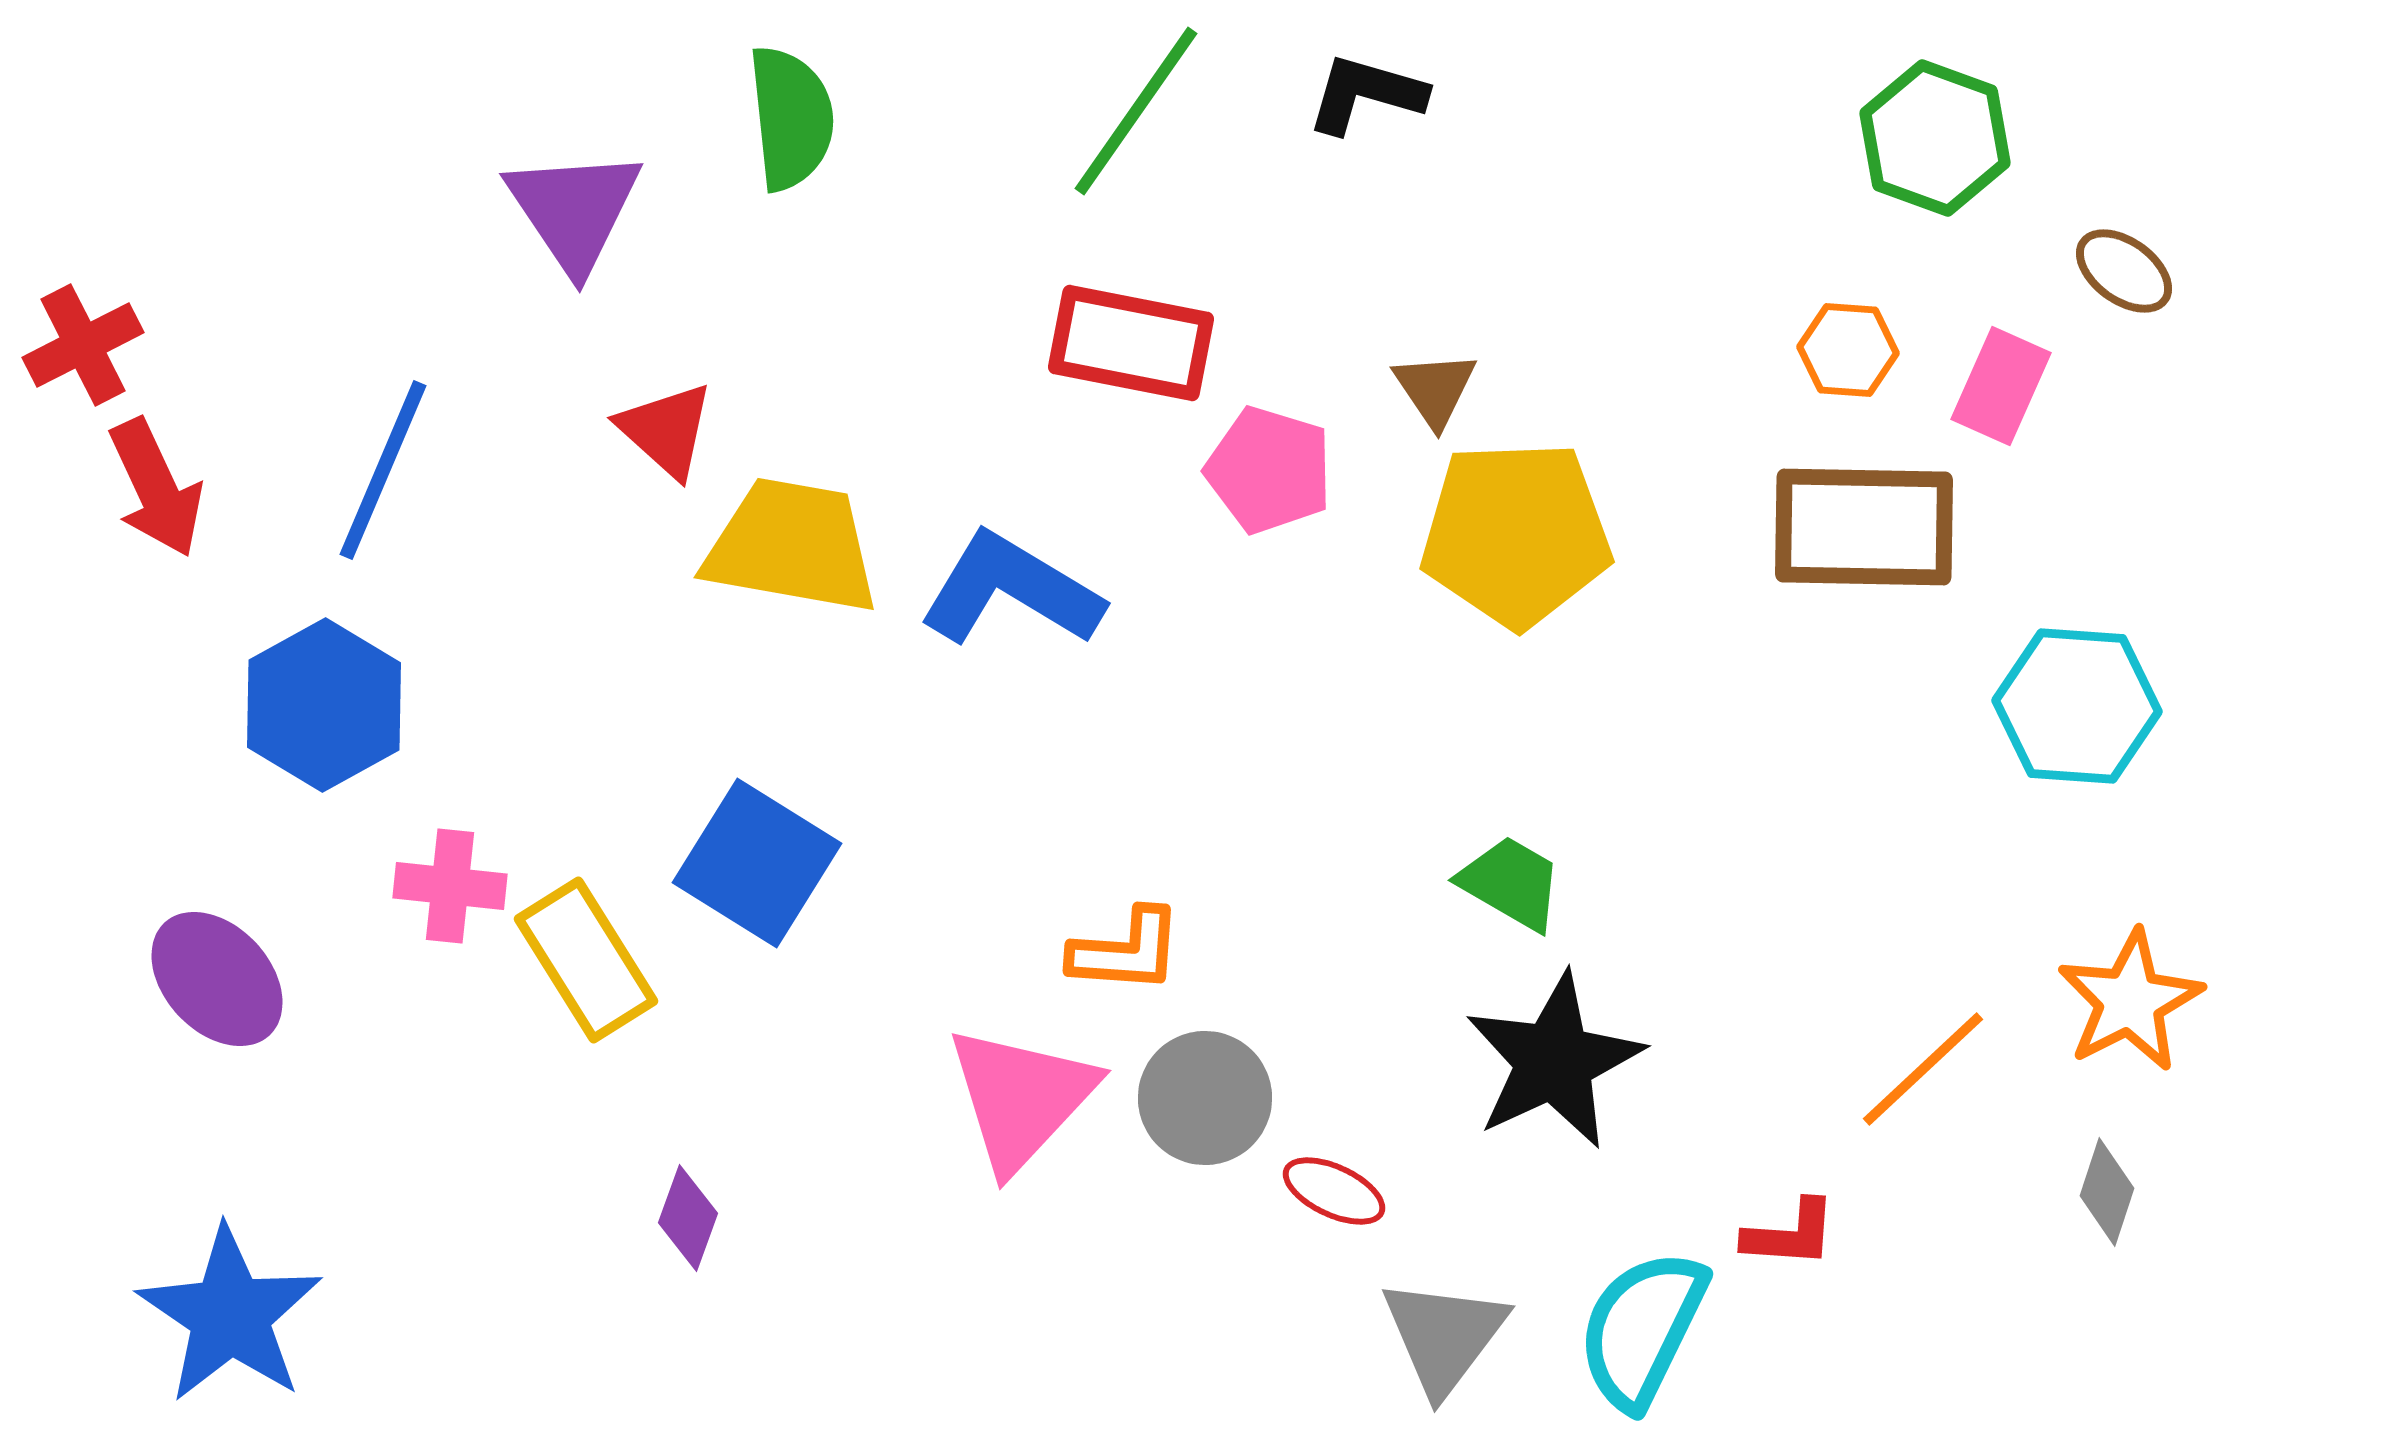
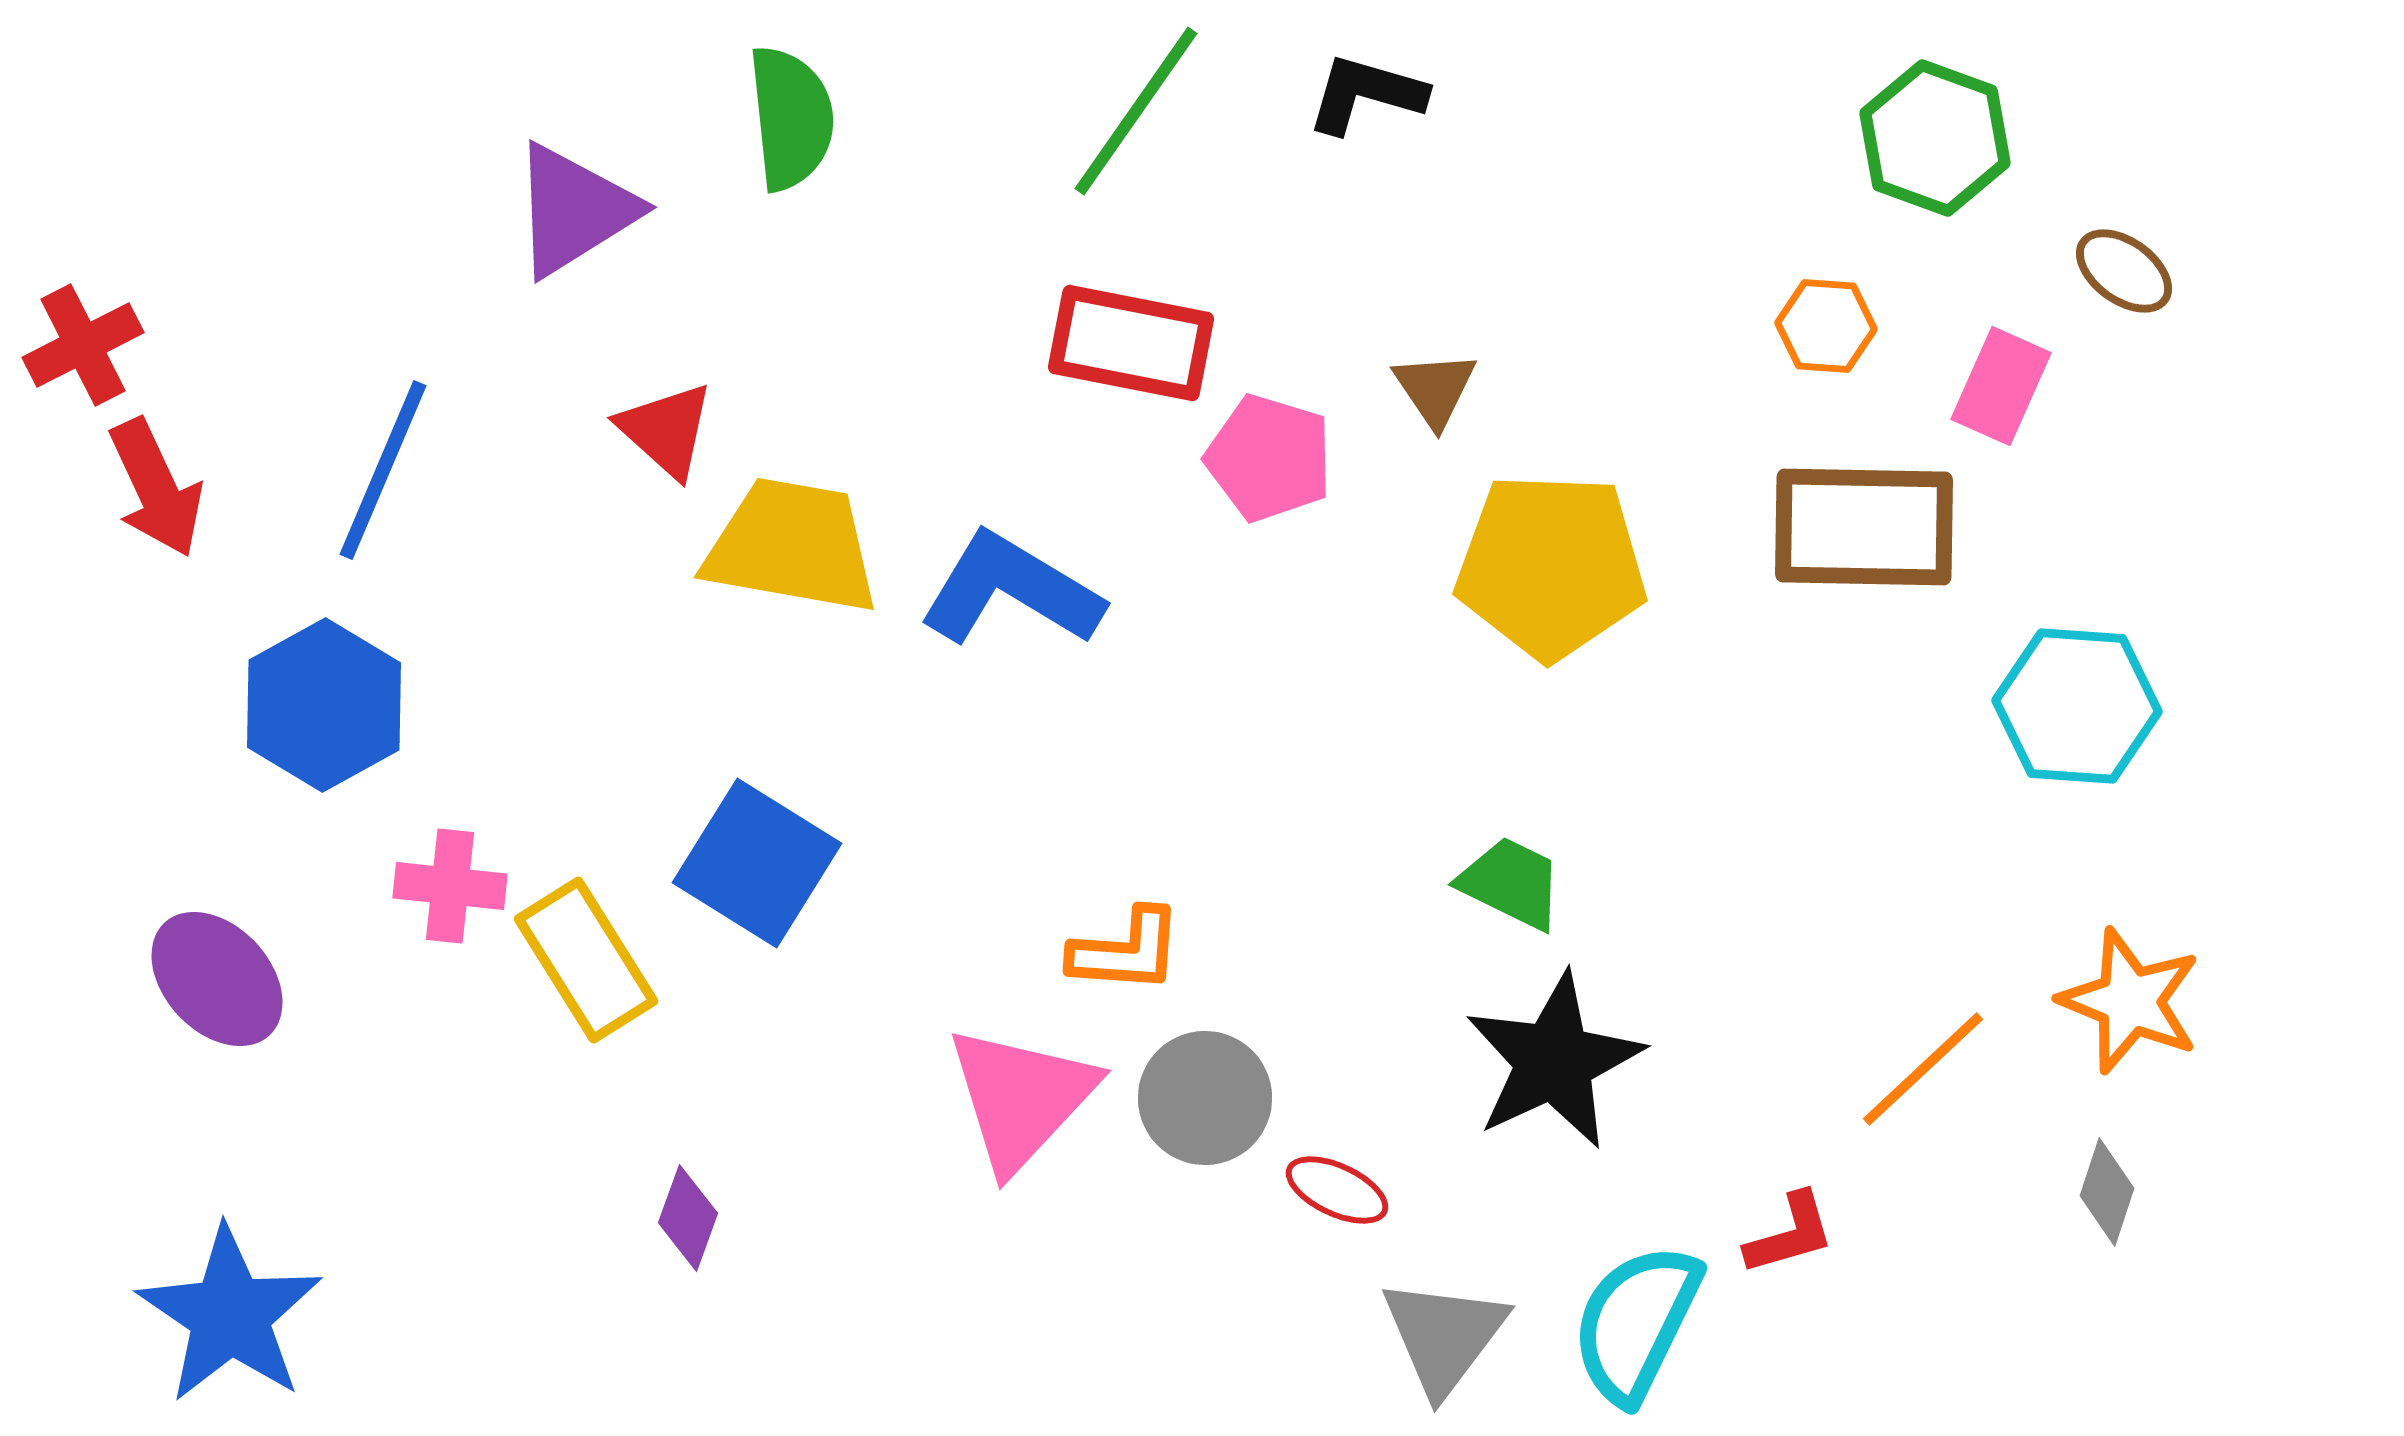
purple triangle: rotated 32 degrees clockwise
orange hexagon: moved 22 px left, 24 px up
pink pentagon: moved 12 px up
yellow pentagon: moved 35 px right, 32 px down; rotated 4 degrees clockwise
green trapezoid: rotated 4 degrees counterclockwise
orange star: rotated 23 degrees counterclockwise
red ellipse: moved 3 px right, 1 px up
red L-shape: rotated 20 degrees counterclockwise
cyan semicircle: moved 6 px left, 6 px up
